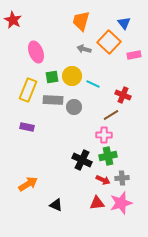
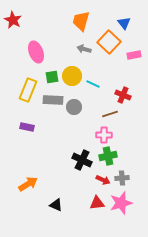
brown line: moved 1 px left, 1 px up; rotated 14 degrees clockwise
